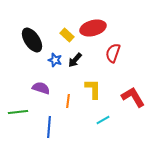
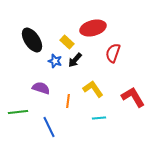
yellow rectangle: moved 7 px down
blue star: moved 1 px down
yellow L-shape: rotated 35 degrees counterclockwise
cyan line: moved 4 px left, 2 px up; rotated 24 degrees clockwise
blue line: rotated 30 degrees counterclockwise
